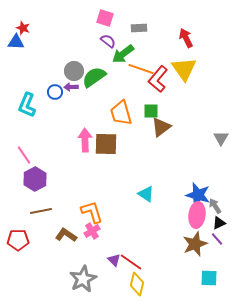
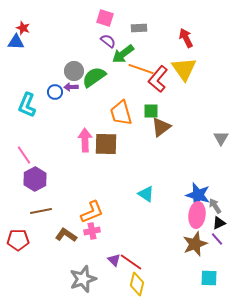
orange L-shape: rotated 85 degrees clockwise
pink cross: rotated 21 degrees clockwise
gray star: rotated 8 degrees clockwise
